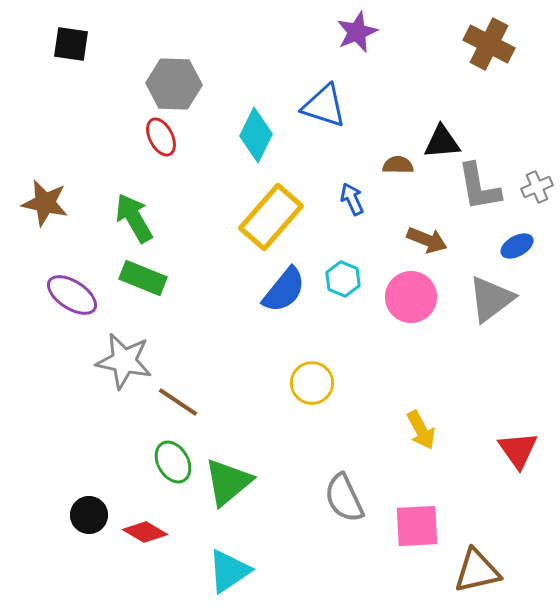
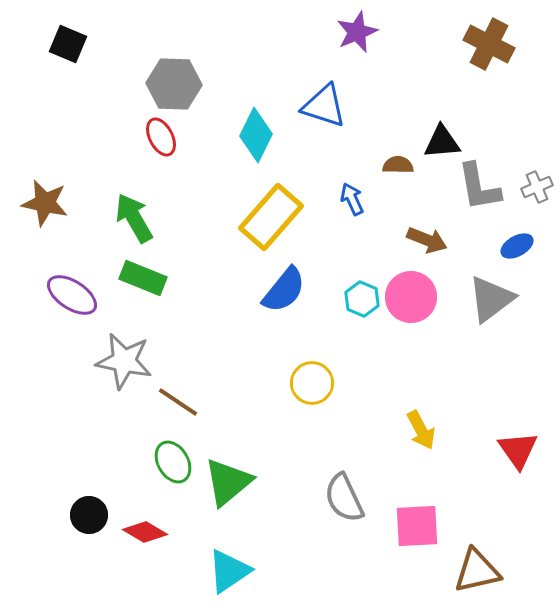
black square: moved 3 px left; rotated 15 degrees clockwise
cyan hexagon: moved 19 px right, 20 px down
